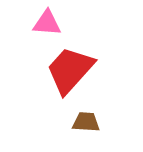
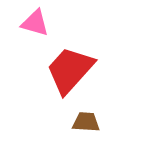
pink triangle: moved 12 px left; rotated 12 degrees clockwise
